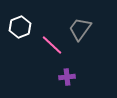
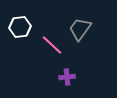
white hexagon: rotated 15 degrees clockwise
